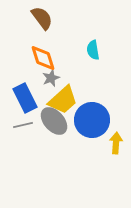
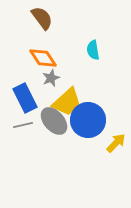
orange diamond: rotated 16 degrees counterclockwise
yellow trapezoid: moved 4 px right, 2 px down
blue circle: moved 4 px left
yellow arrow: rotated 40 degrees clockwise
